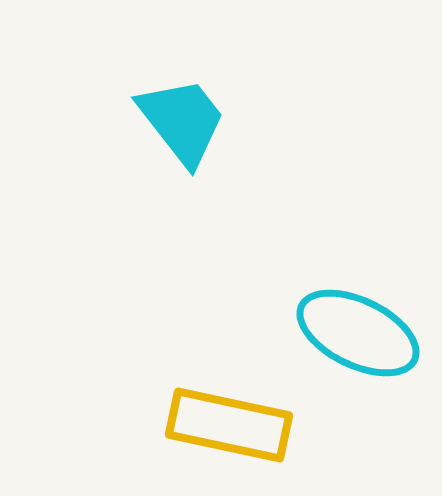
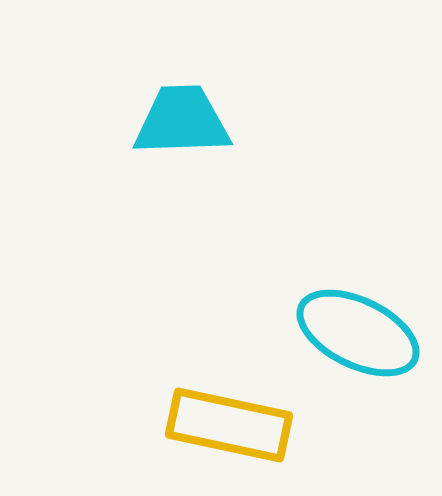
cyan trapezoid: rotated 54 degrees counterclockwise
